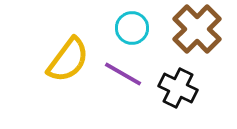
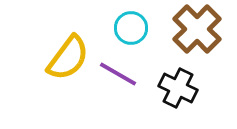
cyan circle: moved 1 px left
yellow semicircle: moved 2 px up
purple line: moved 5 px left
